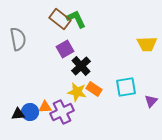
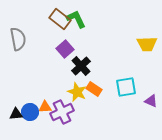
purple square: rotated 12 degrees counterclockwise
yellow star: rotated 12 degrees clockwise
purple triangle: rotated 48 degrees counterclockwise
black triangle: moved 2 px left
